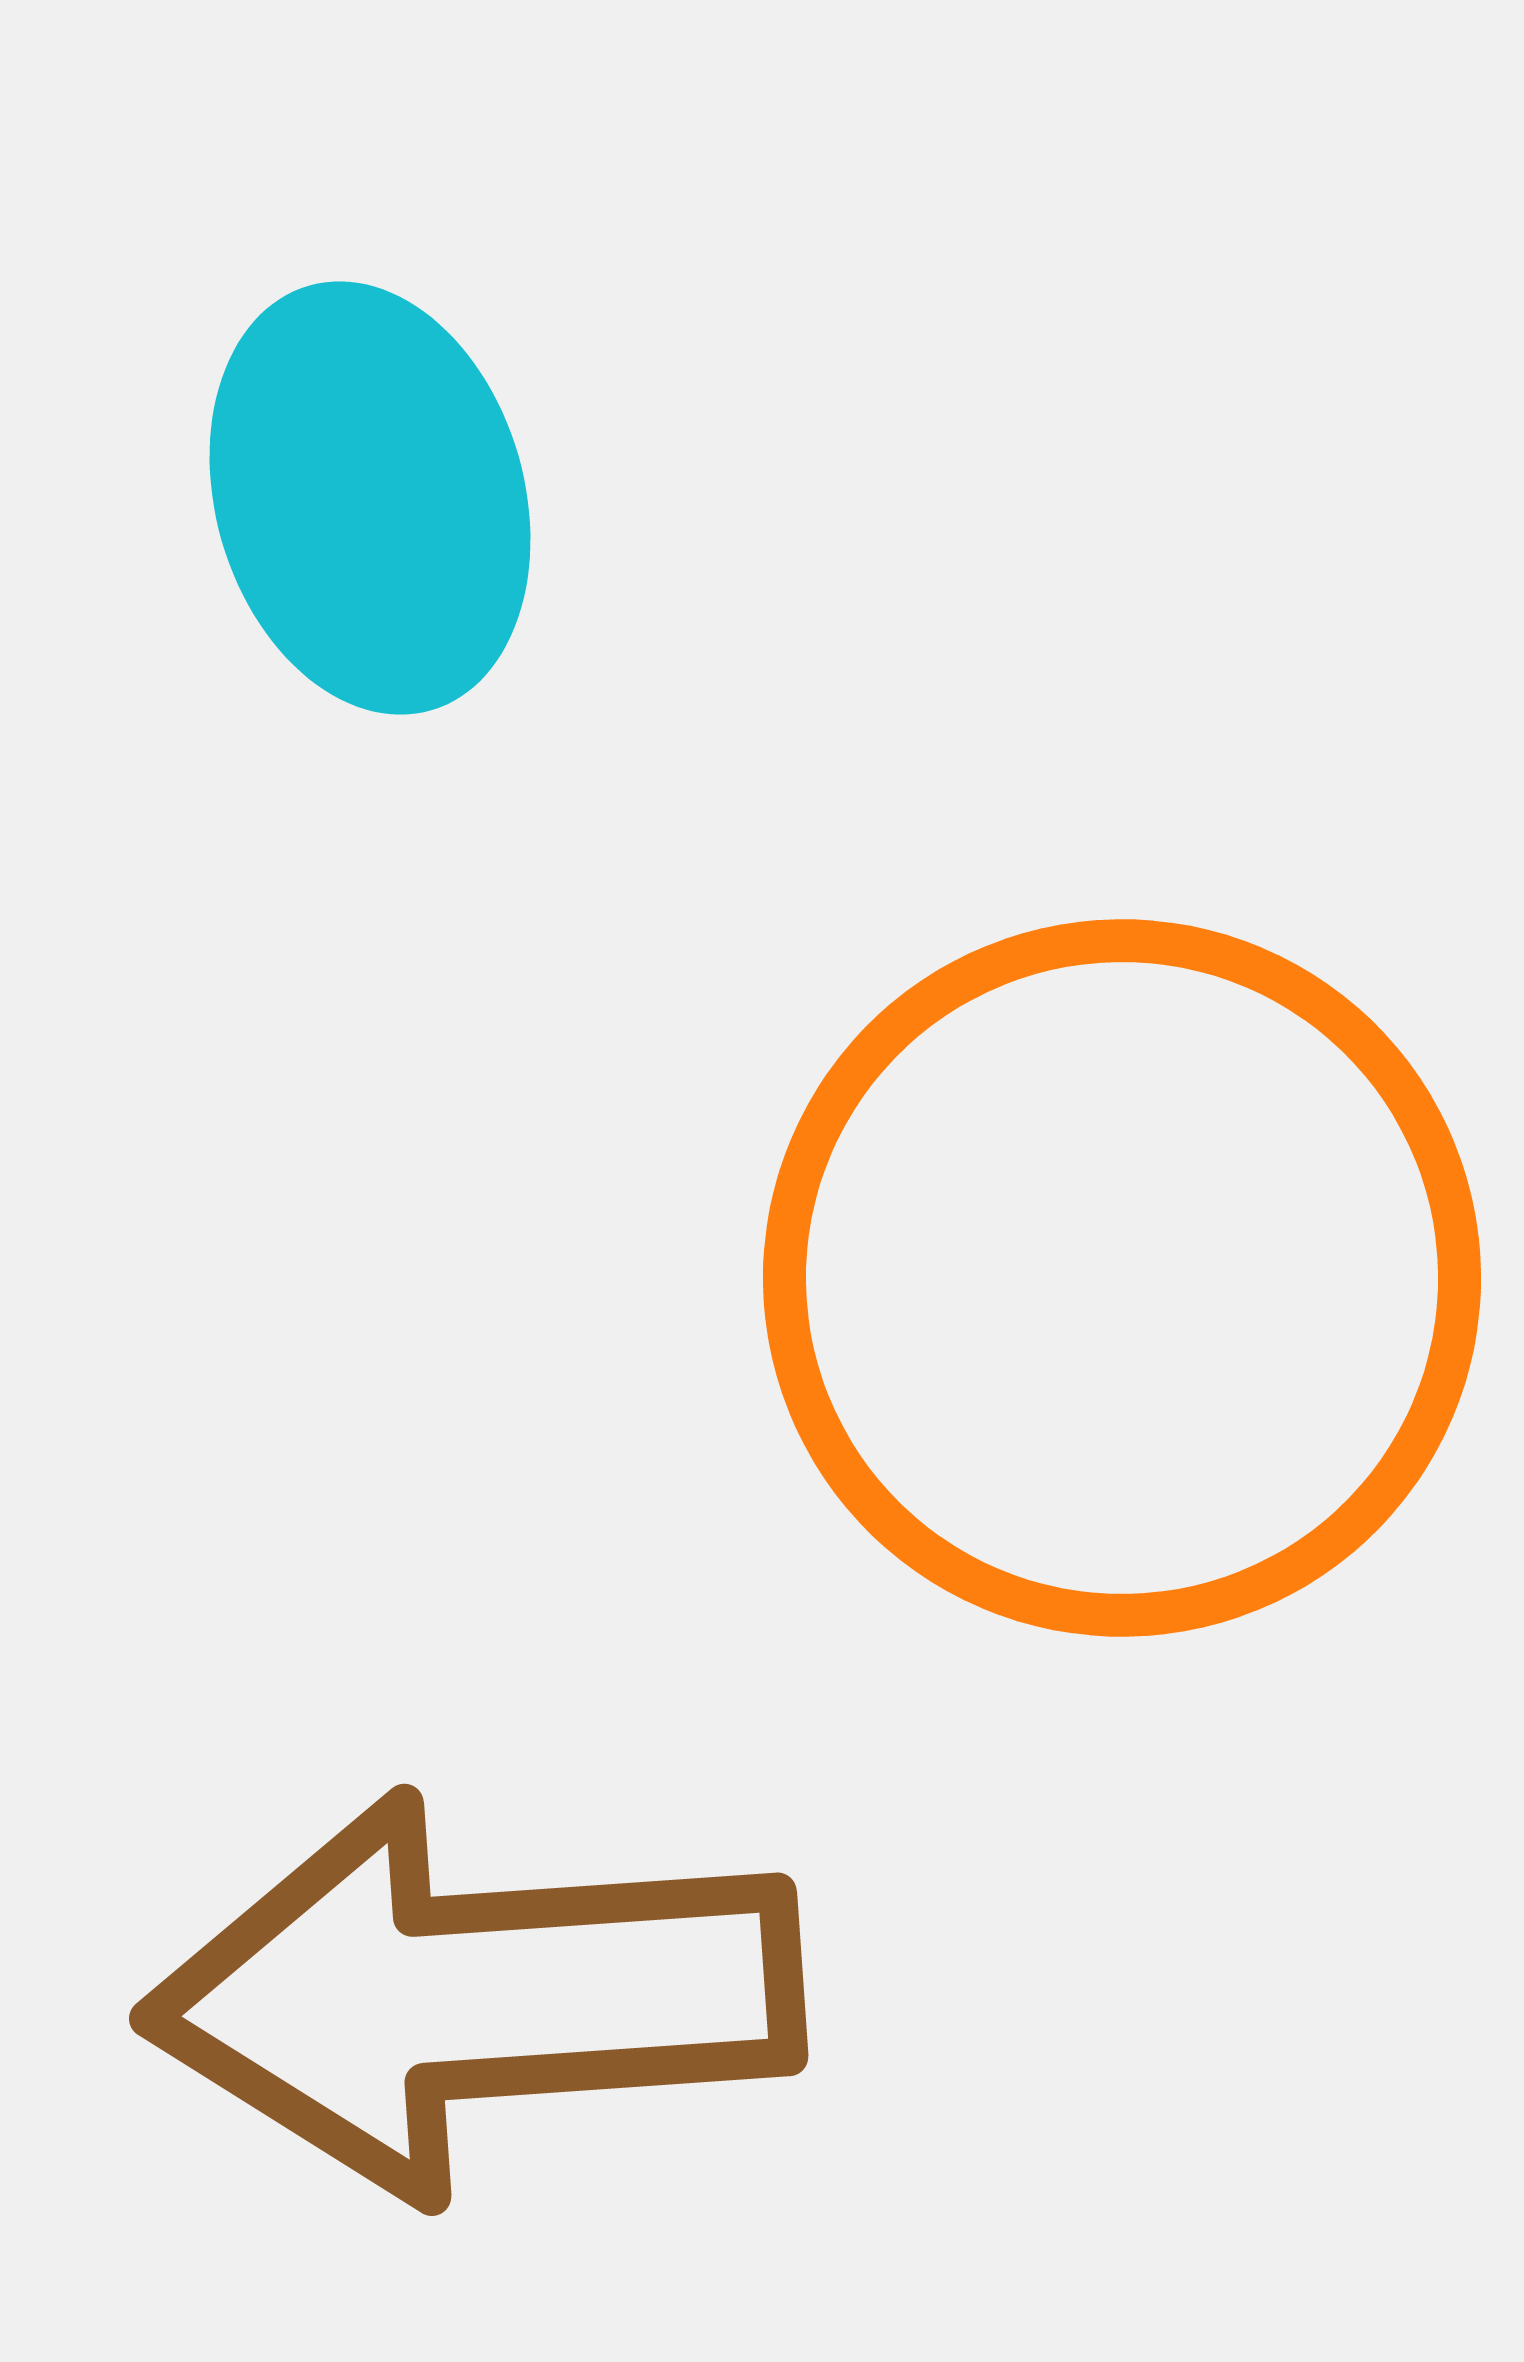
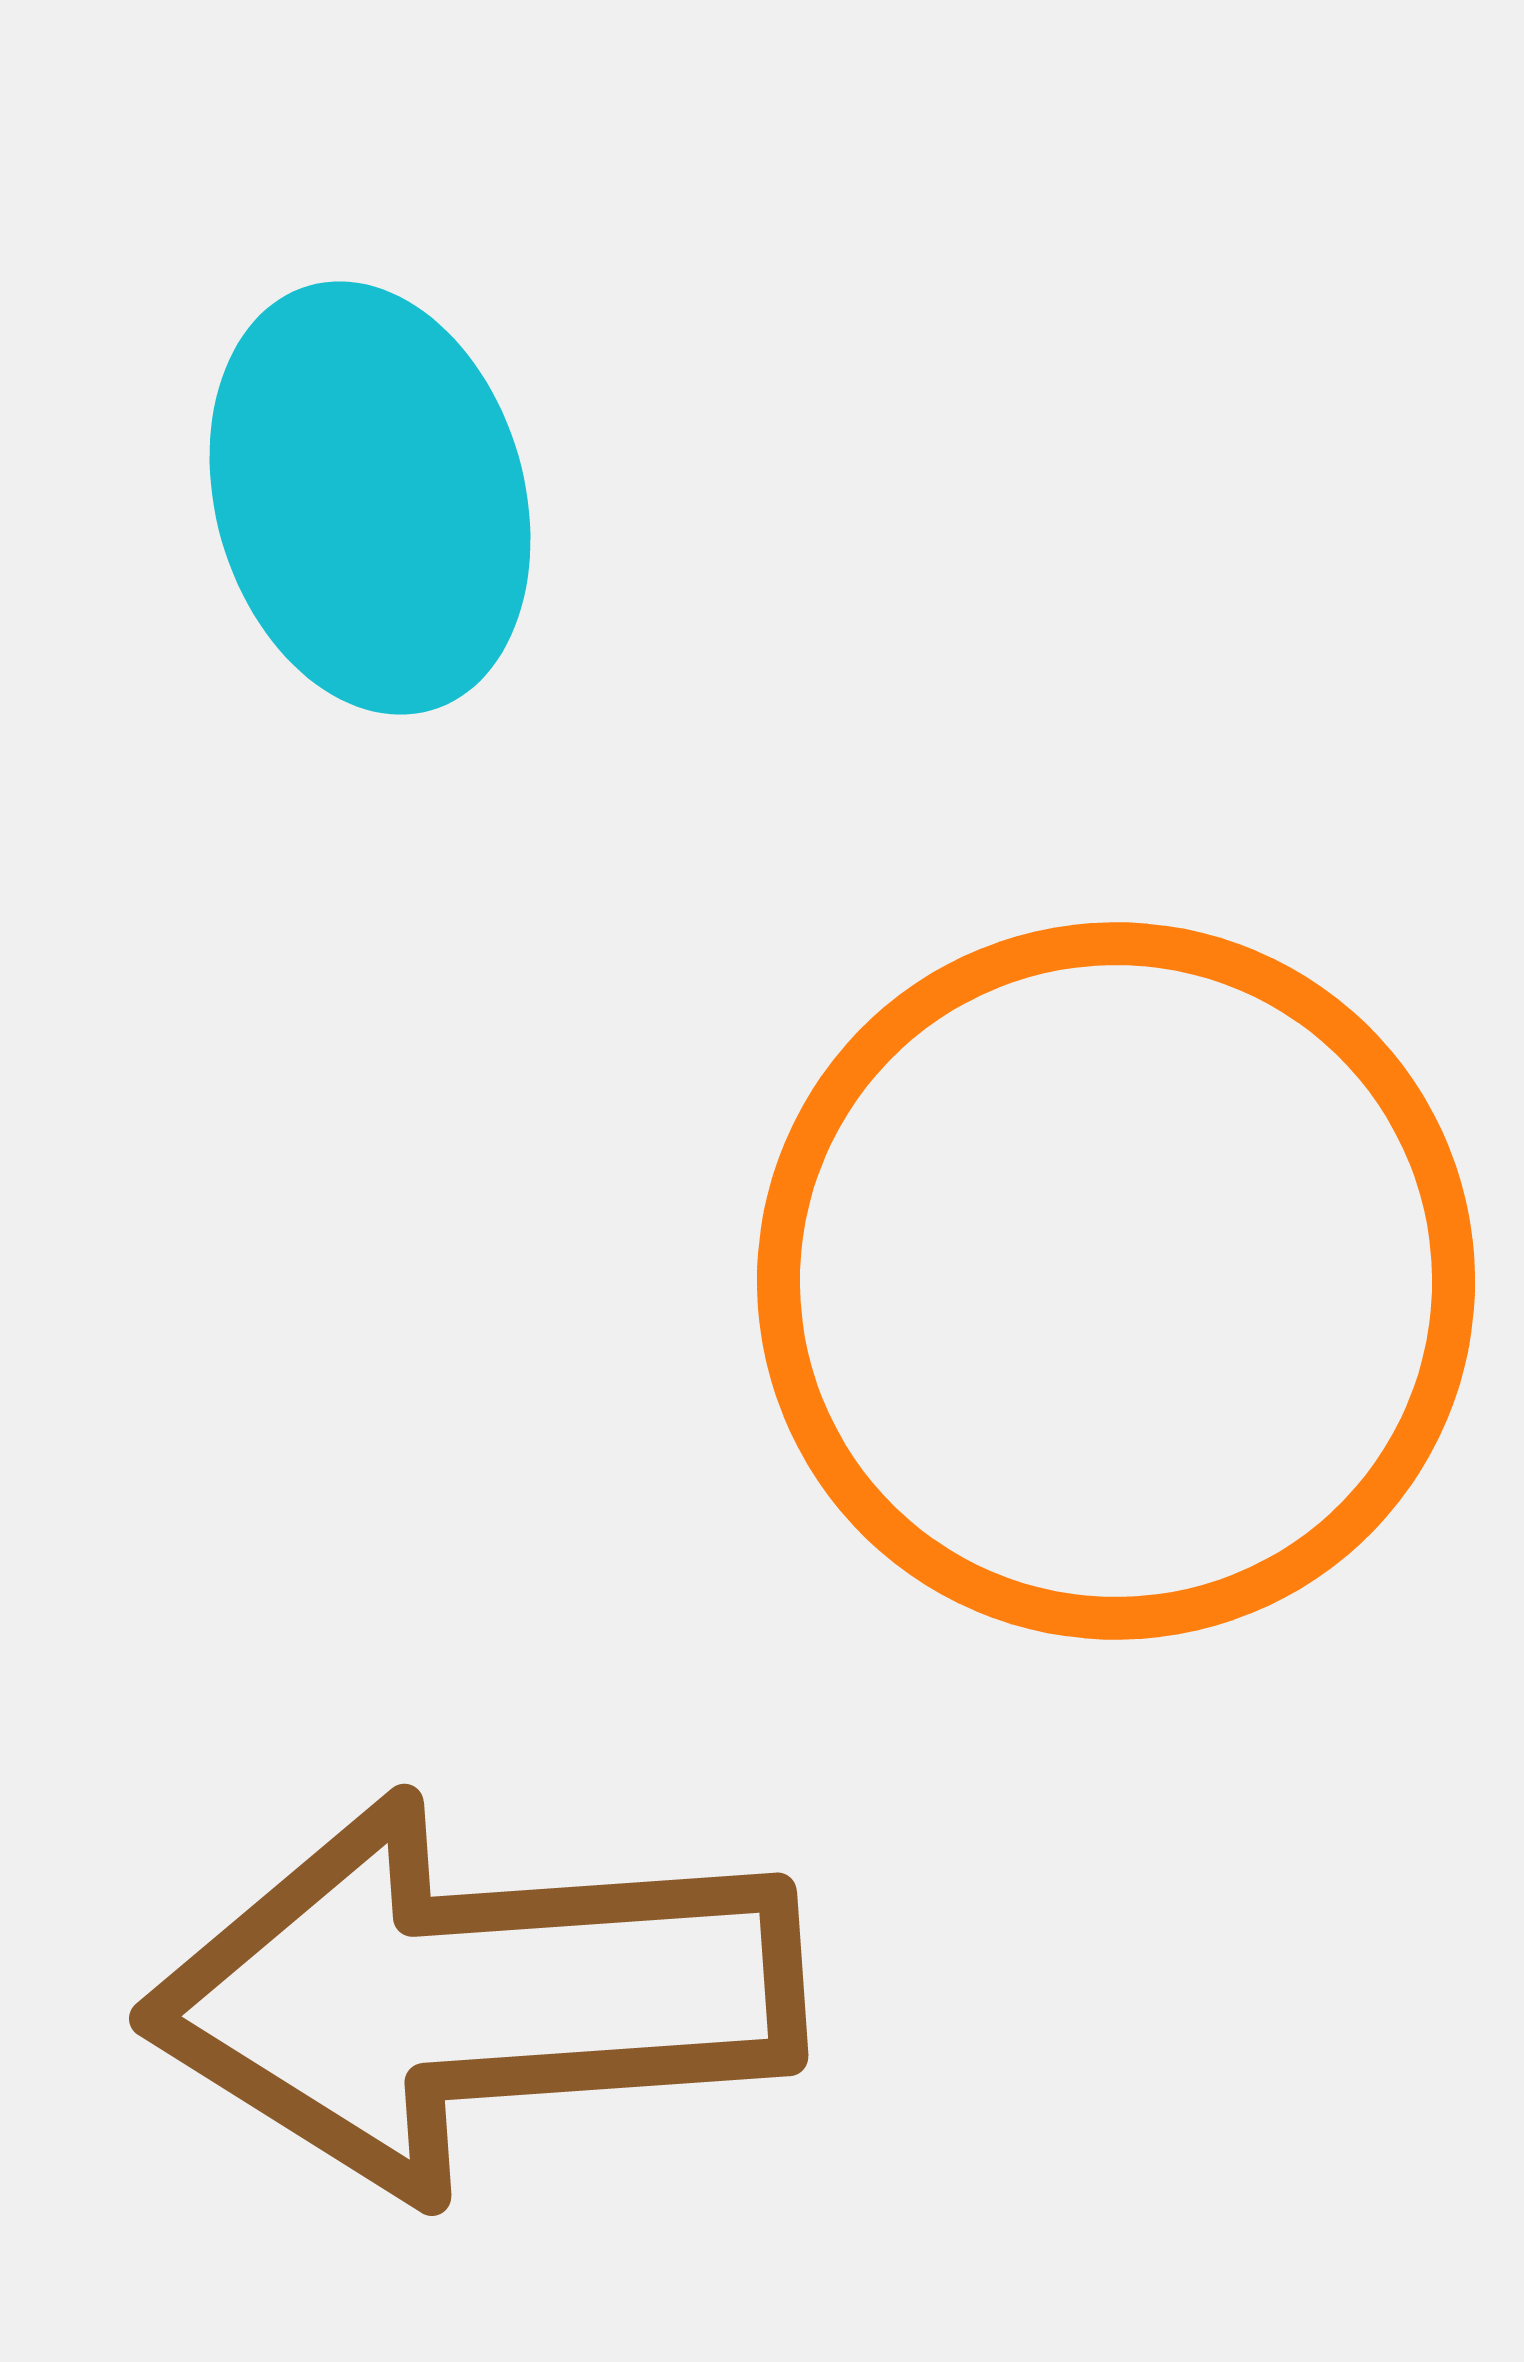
orange circle: moved 6 px left, 3 px down
